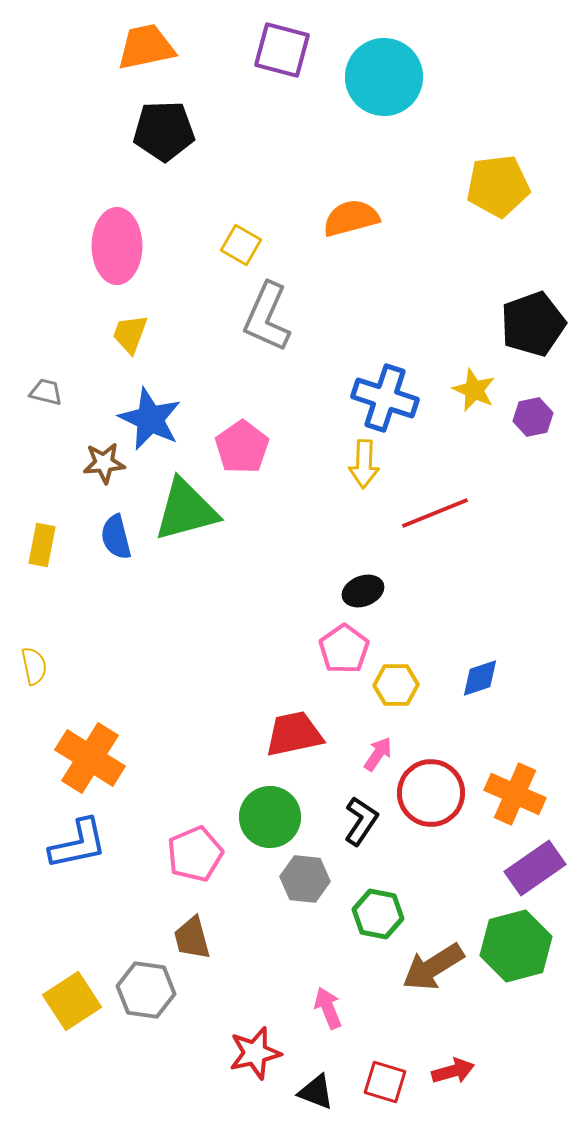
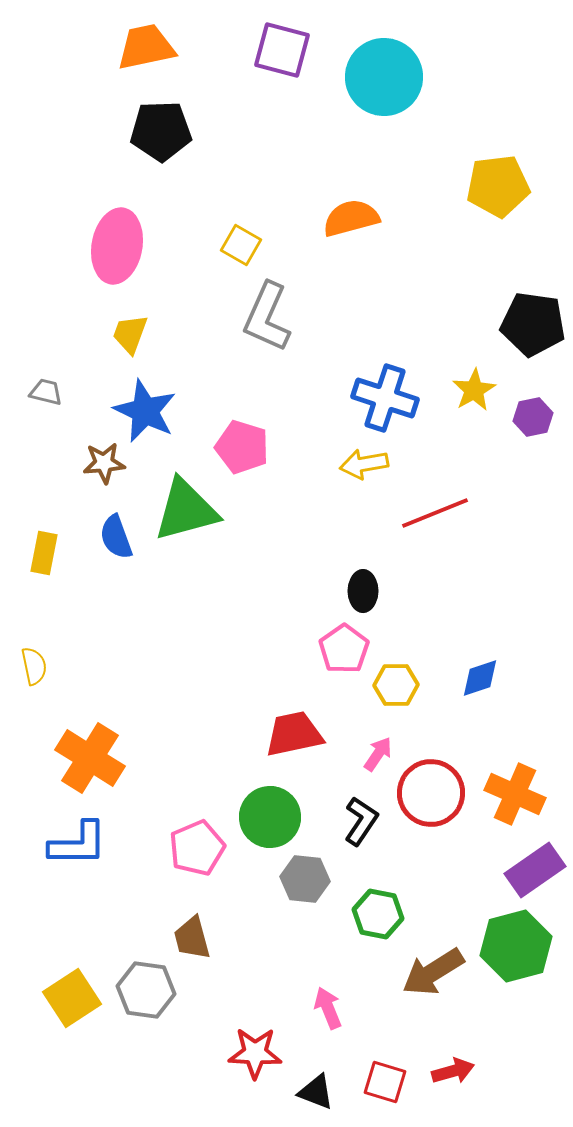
black pentagon at (164, 131): moved 3 px left
pink ellipse at (117, 246): rotated 10 degrees clockwise
black pentagon at (533, 324): rotated 28 degrees clockwise
yellow star at (474, 390): rotated 18 degrees clockwise
blue star at (150, 419): moved 5 px left, 8 px up
pink pentagon at (242, 447): rotated 20 degrees counterclockwise
yellow arrow at (364, 464): rotated 78 degrees clockwise
blue semicircle at (116, 537): rotated 6 degrees counterclockwise
yellow rectangle at (42, 545): moved 2 px right, 8 px down
black ellipse at (363, 591): rotated 69 degrees counterclockwise
blue L-shape at (78, 844): rotated 12 degrees clockwise
pink pentagon at (195, 854): moved 2 px right, 6 px up
purple rectangle at (535, 868): moved 2 px down
brown arrow at (433, 967): moved 5 px down
yellow square at (72, 1001): moved 3 px up
red star at (255, 1053): rotated 16 degrees clockwise
